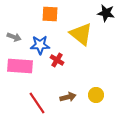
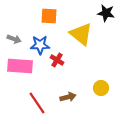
orange square: moved 1 px left, 2 px down
gray arrow: moved 2 px down
yellow circle: moved 5 px right, 7 px up
